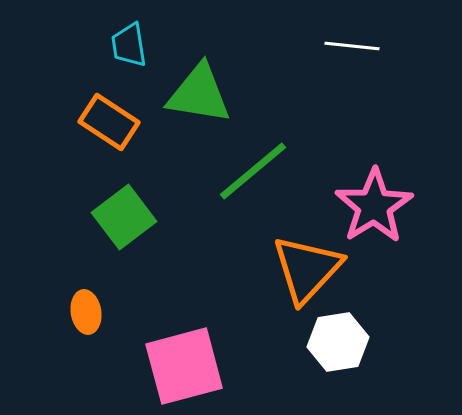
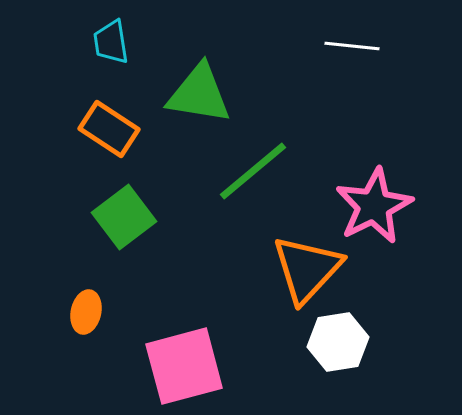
cyan trapezoid: moved 18 px left, 3 px up
orange rectangle: moved 7 px down
pink star: rotated 6 degrees clockwise
orange ellipse: rotated 21 degrees clockwise
